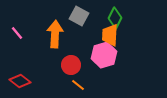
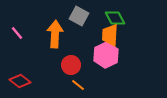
green diamond: rotated 55 degrees counterclockwise
pink hexagon: moved 2 px right; rotated 10 degrees counterclockwise
